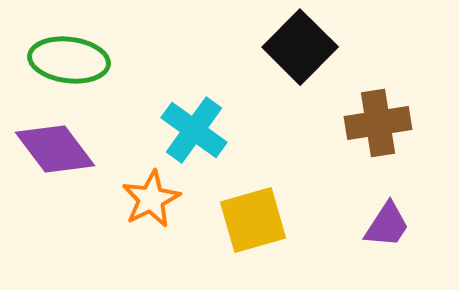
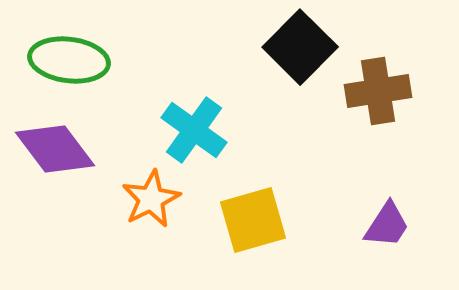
brown cross: moved 32 px up
